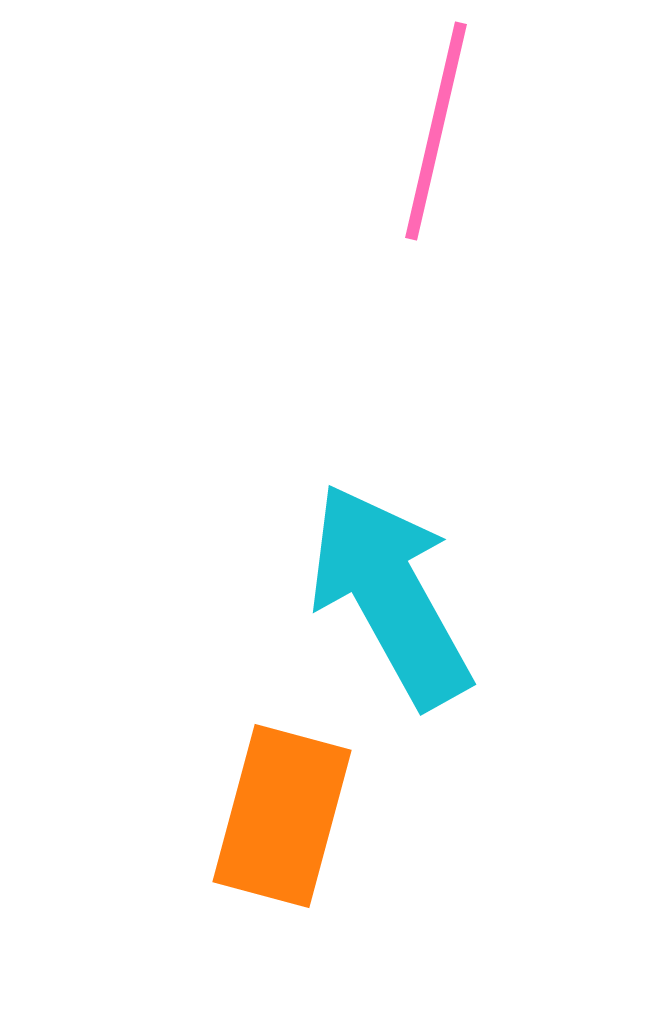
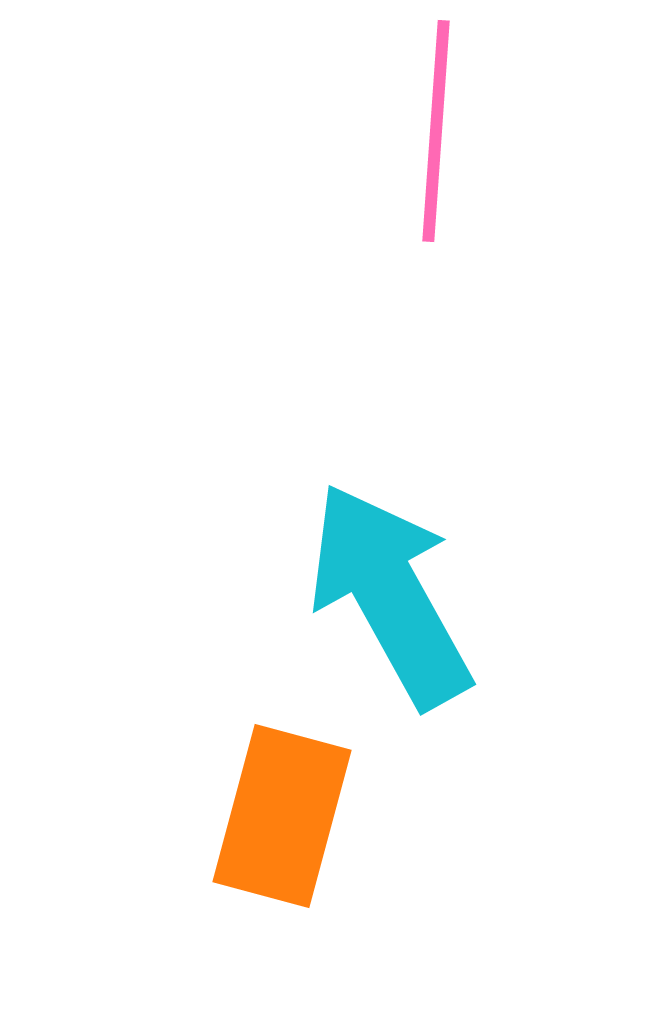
pink line: rotated 9 degrees counterclockwise
